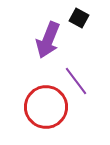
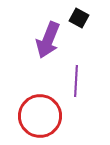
purple line: rotated 40 degrees clockwise
red circle: moved 6 px left, 9 px down
